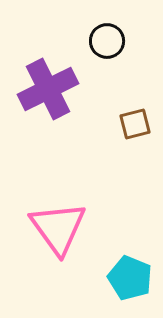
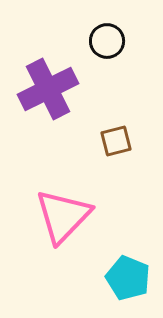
brown square: moved 19 px left, 17 px down
pink triangle: moved 5 px right, 12 px up; rotated 20 degrees clockwise
cyan pentagon: moved 2 px left
